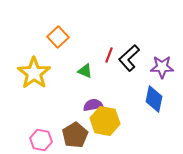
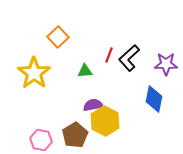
purple star: moved 4 px right, 3 px up
green triangle: rotated 28 degrees counterclockwise
yellow hexagon: rotated 16 degrees clockwise
